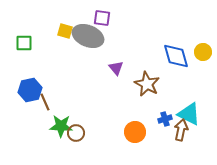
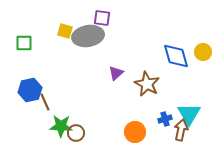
gray ellipse: rotated 32 degrees counterclockwise
purple triangle: moved 5 px down; rotated 28 degrees clockwise
cyan triangle: rotated 35 degrees clockwise
